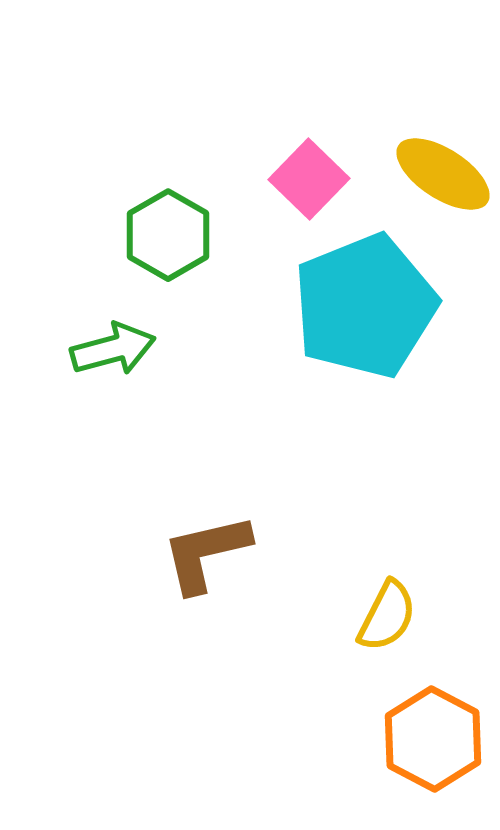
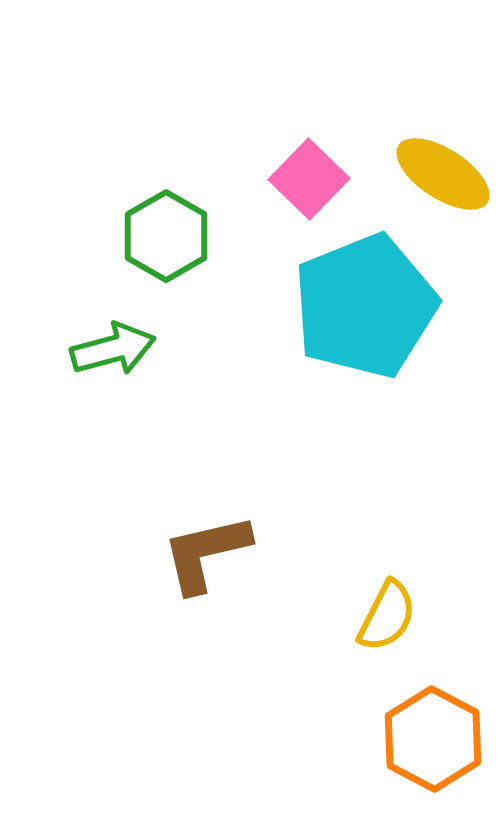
green hexagon: moved 2 px left, 1 px down
